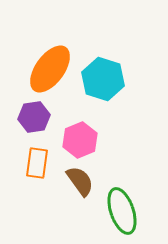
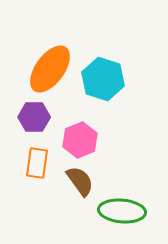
purple hexagon: rotated 8 degrees clockwise
green ellipse: rotated 66 degrees counterclockwise
